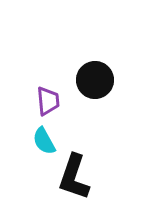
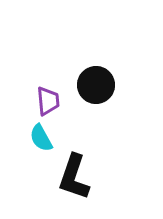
black circle: moved 1 px right, 5 px down
cyan semicircle: moved 3 px left, 3 px up
